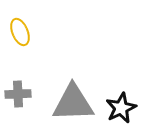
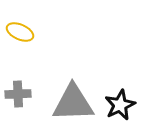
yellow ellipse: rotated 44 degrees counterclockwise
black star: moved 1 px left, 3 px up
